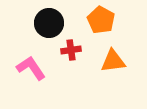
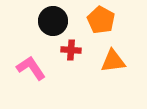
black circle: moved 4 px right, 2 px up
red cross: rotated 12 degrees clockwise
